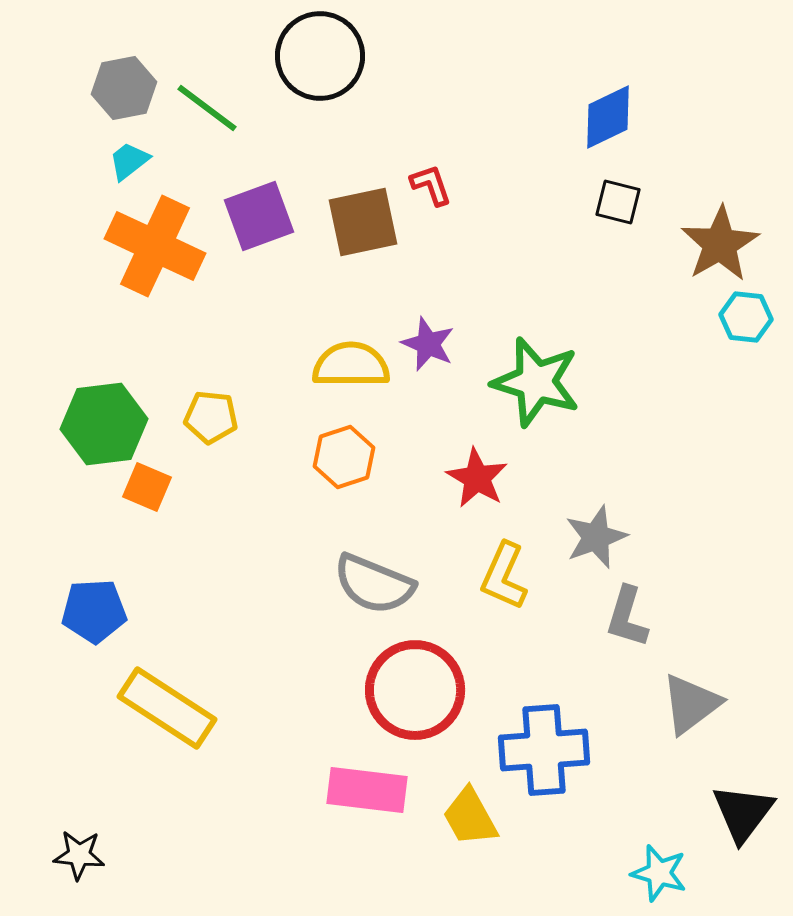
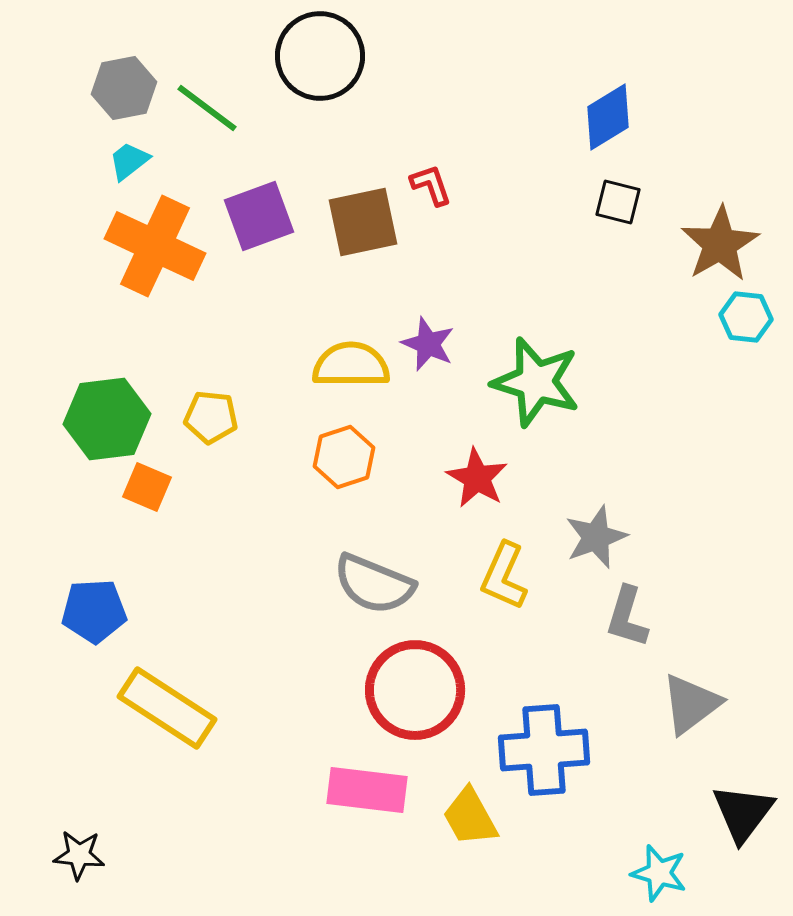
blue diamond: rotated 6 degrees counterclockwise
green hexagon: moved 3 px right, 5 px up
